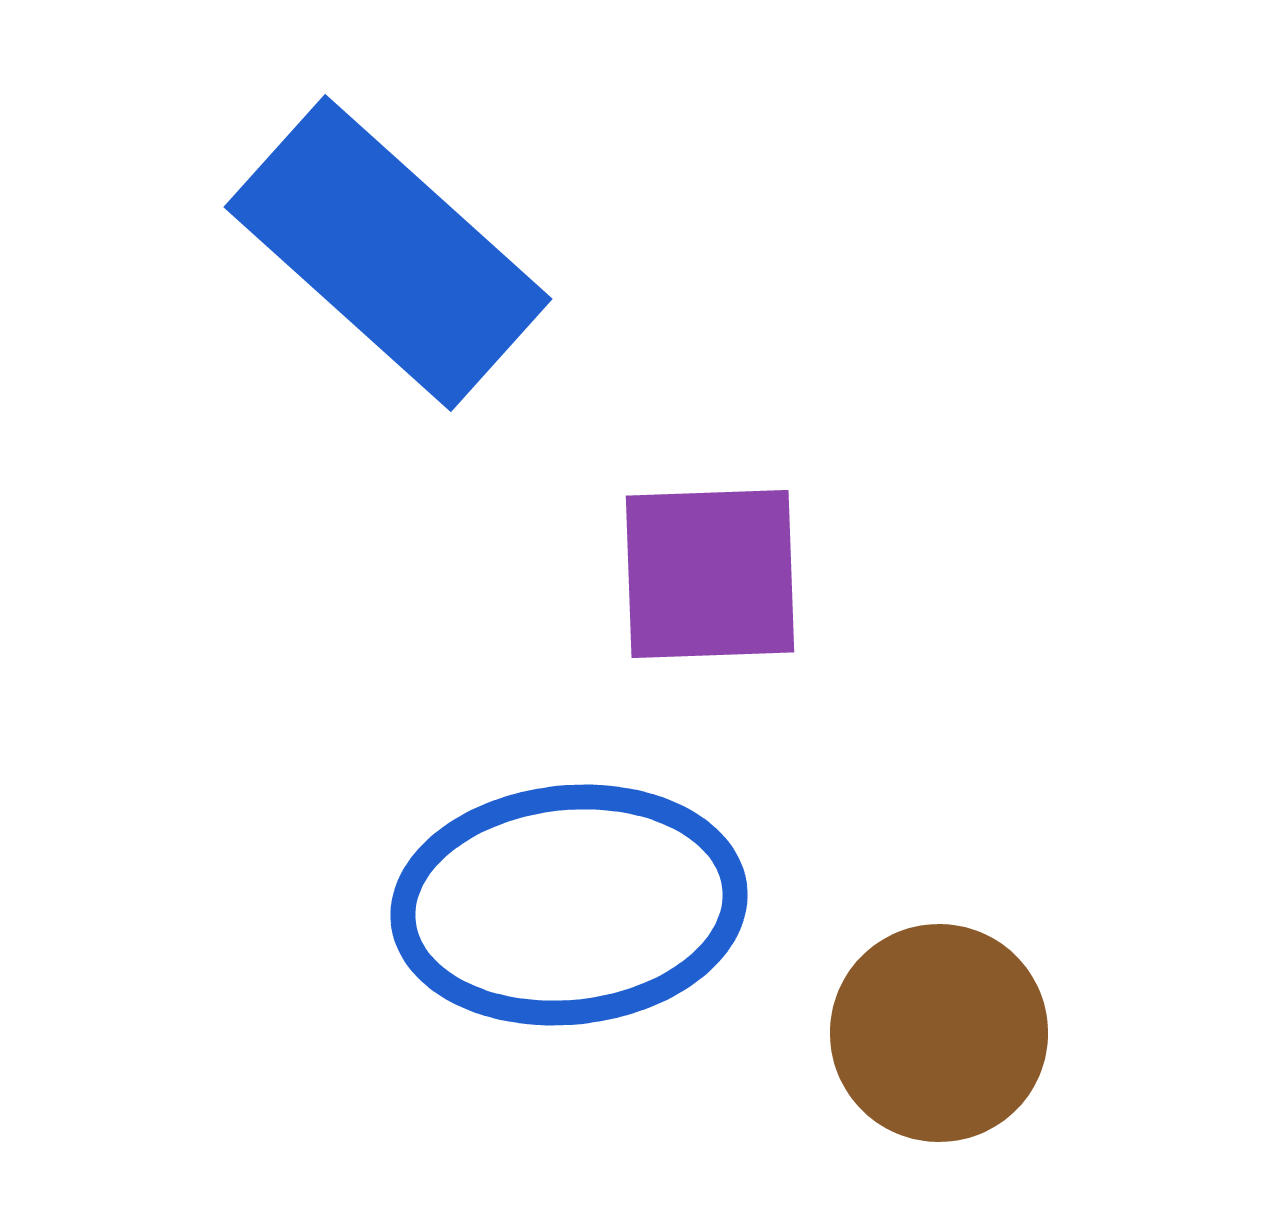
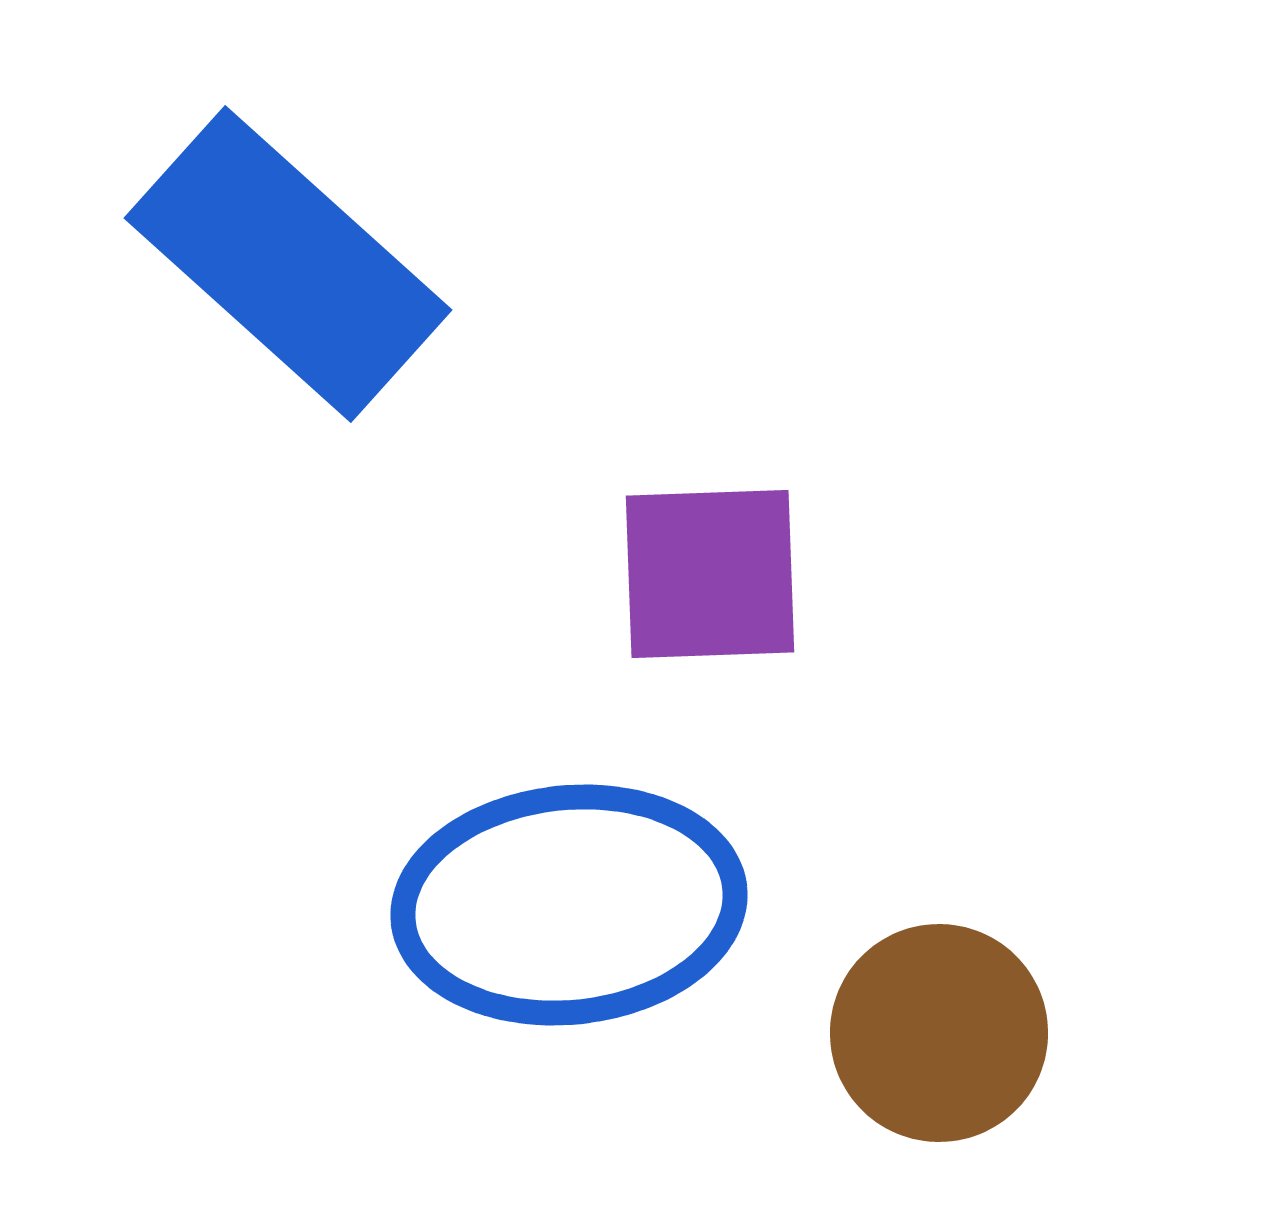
blue rectangle: moved 100 px left, 11 px down
